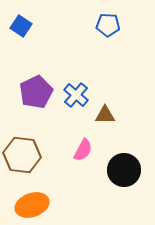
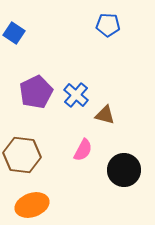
blue square: moved 7 px left, 7 px down
brown triangle: rotated 15 degrees clockwise
